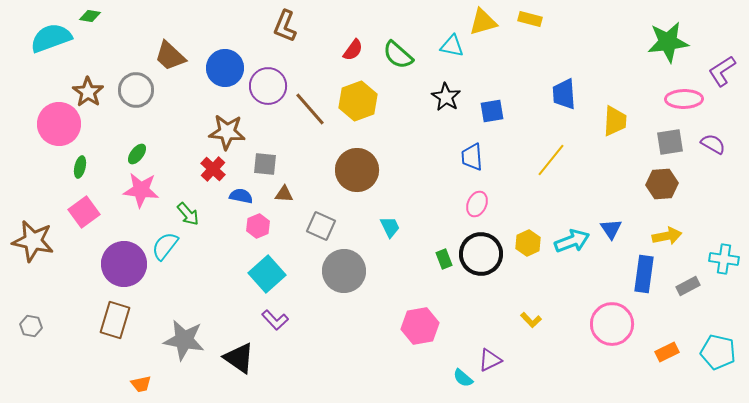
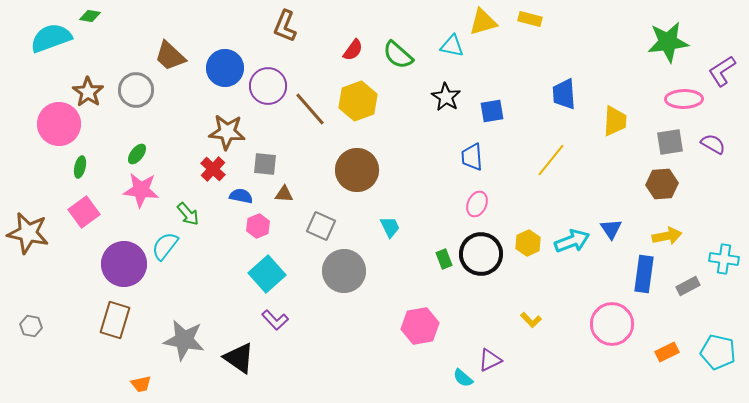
brown star at (33, 241): moved 5 px left, 8 px up
